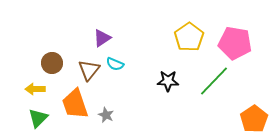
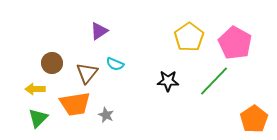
purple triangle: moved 3 px left, 7 px up
pink pentagon: rotated 20 degrees clockwise
brown triangle: moved 2 px left, 3 px down
orange trapezoid: rotated 80 degrees counterclockwise
